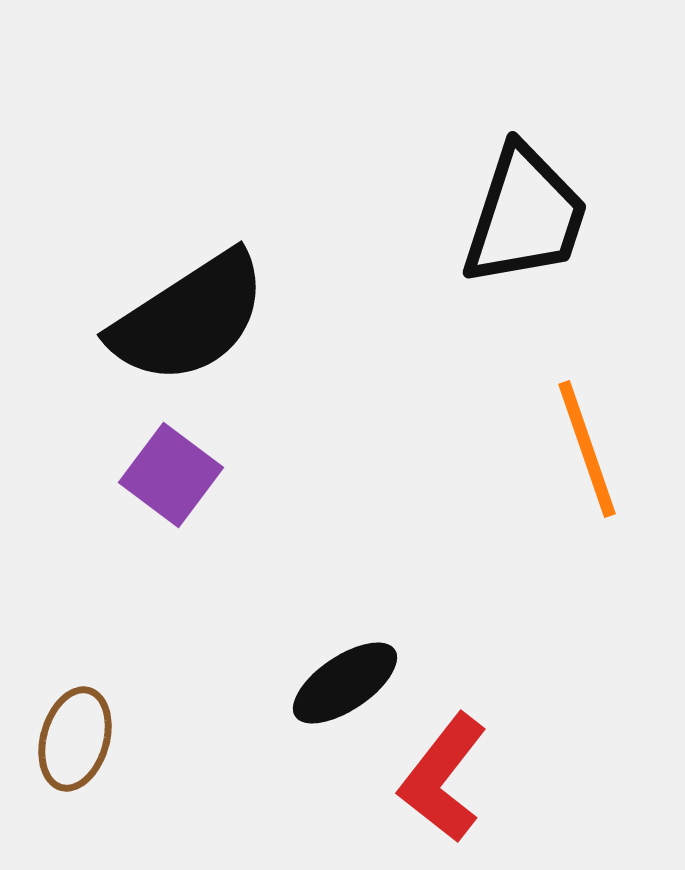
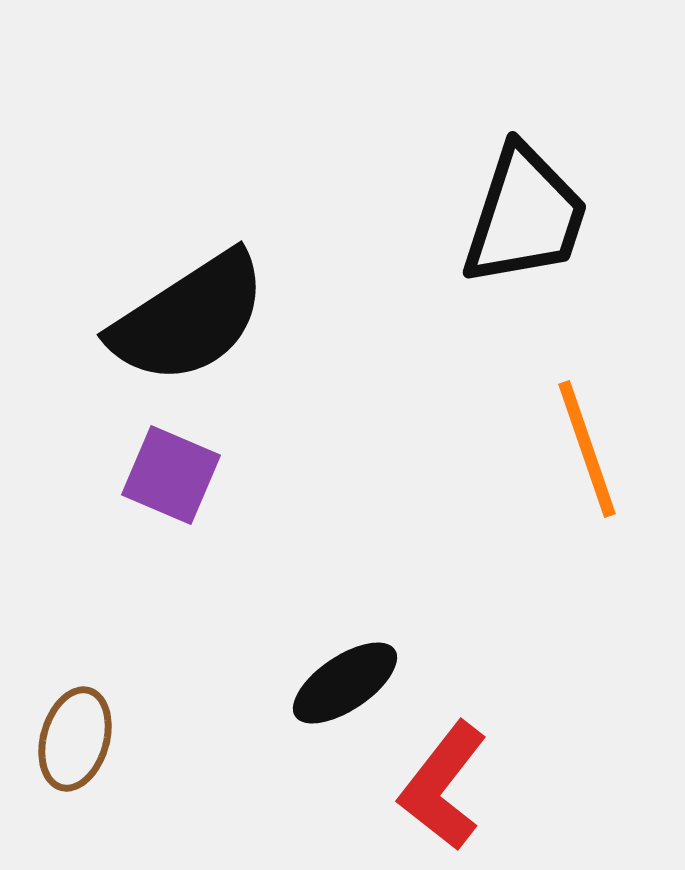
purple square: rotated 14 degrees counterclockwise
red L-shape: moved 8 px down
